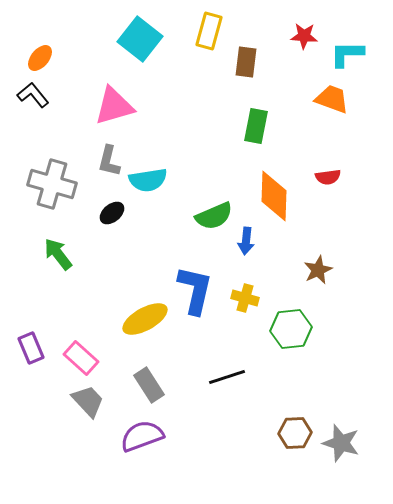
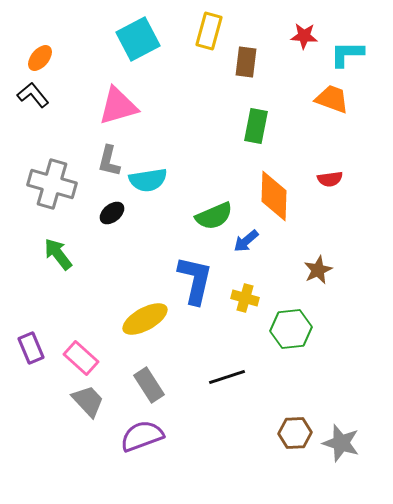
cyan square: moved 2 px left; rotated 24 degrees clockwise
pink triangle: moved 4 px right
red semicircle: moved 2 px right, 2 px down
blue arrow: rotated 44 degrees clockwise
blue L-shape: moved 10 px up
